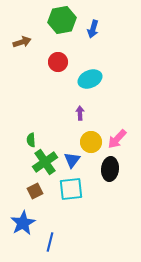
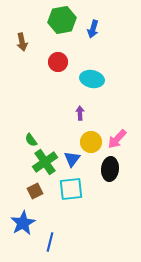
brown arrow: rotated 96 degrees clockwise
cyan ellipse: moved 2 px right; rotated 35 degrees clockwise
green semicircle: rotated 32 degrees counterclockwise
blue triangle: moved 1 px up
